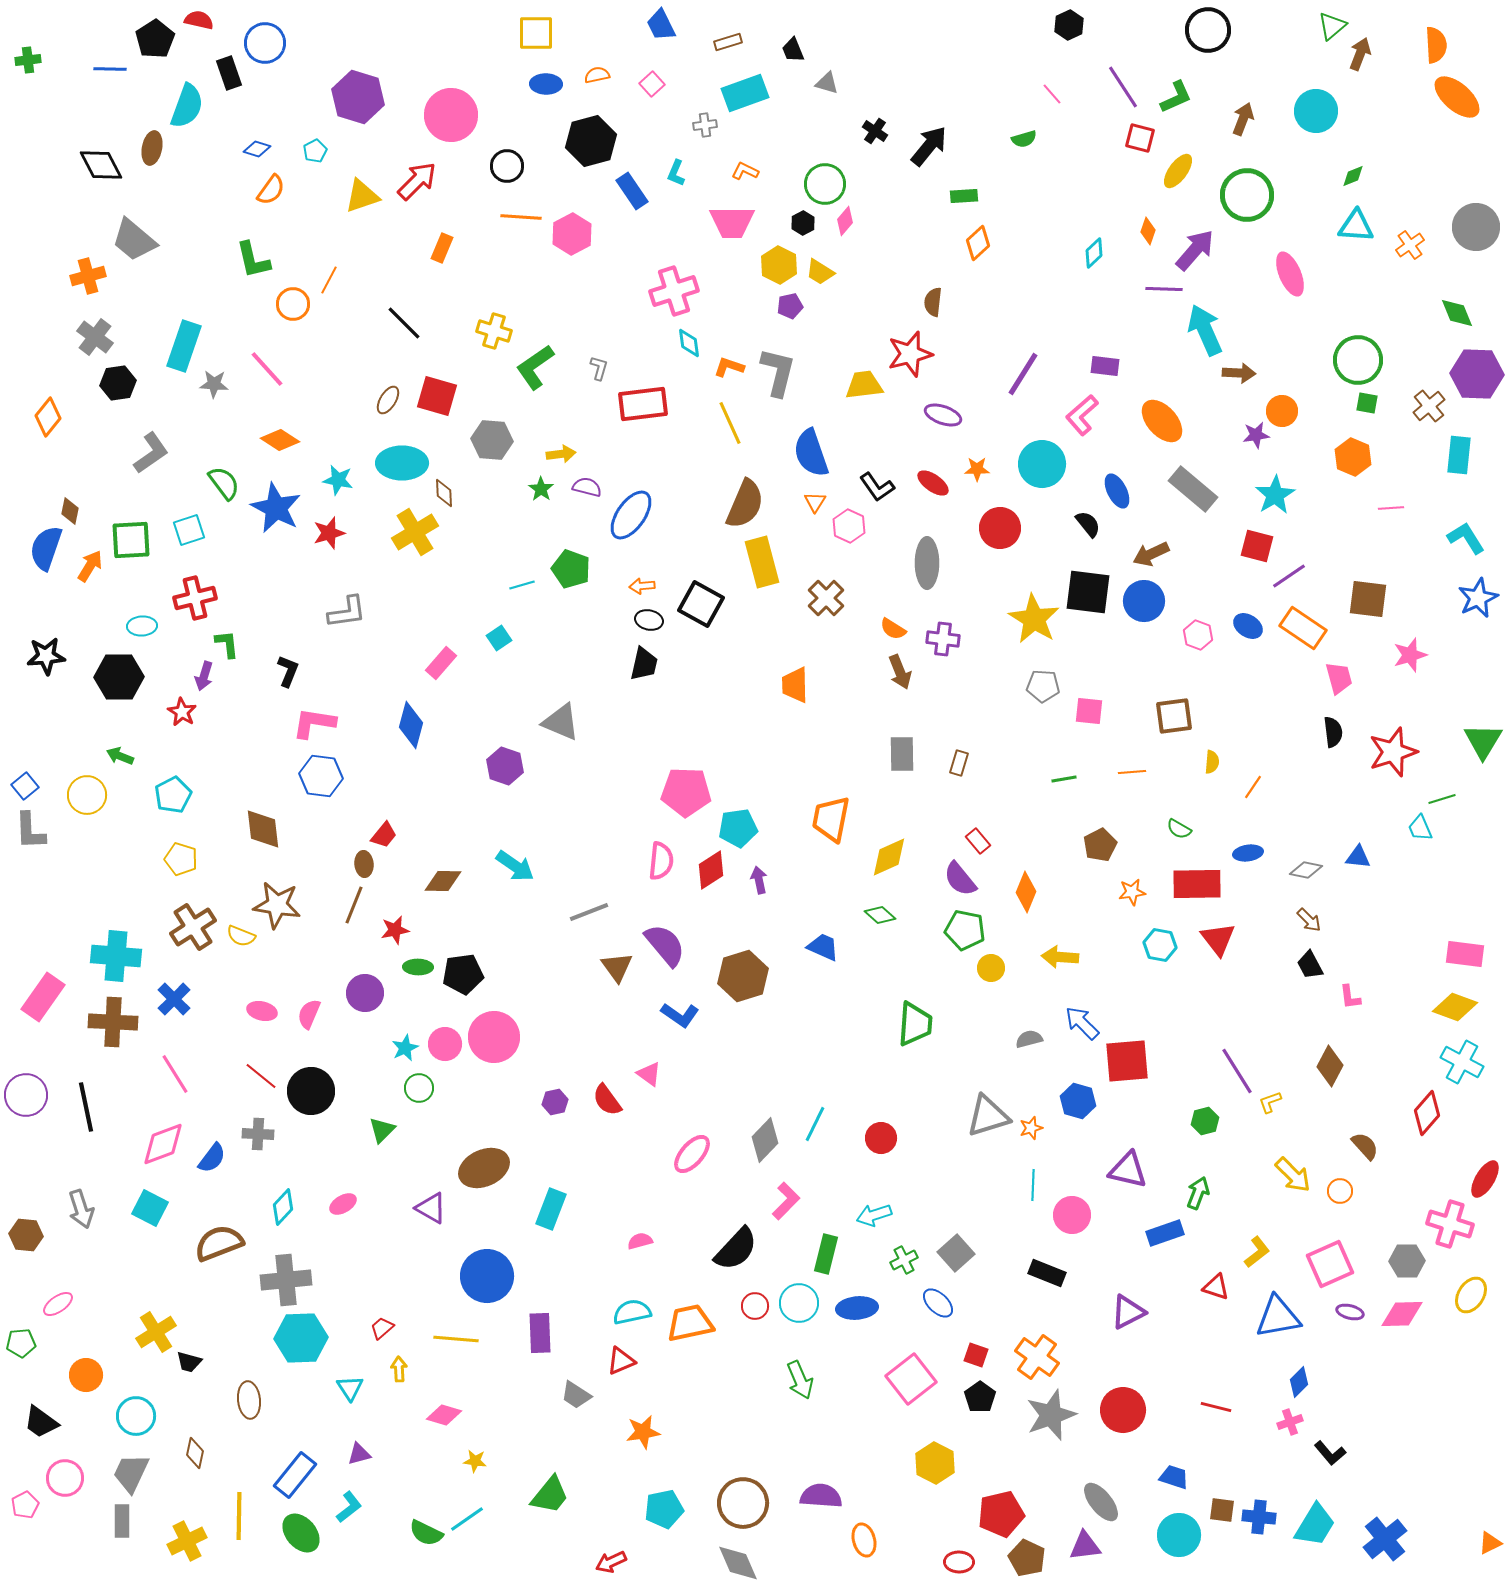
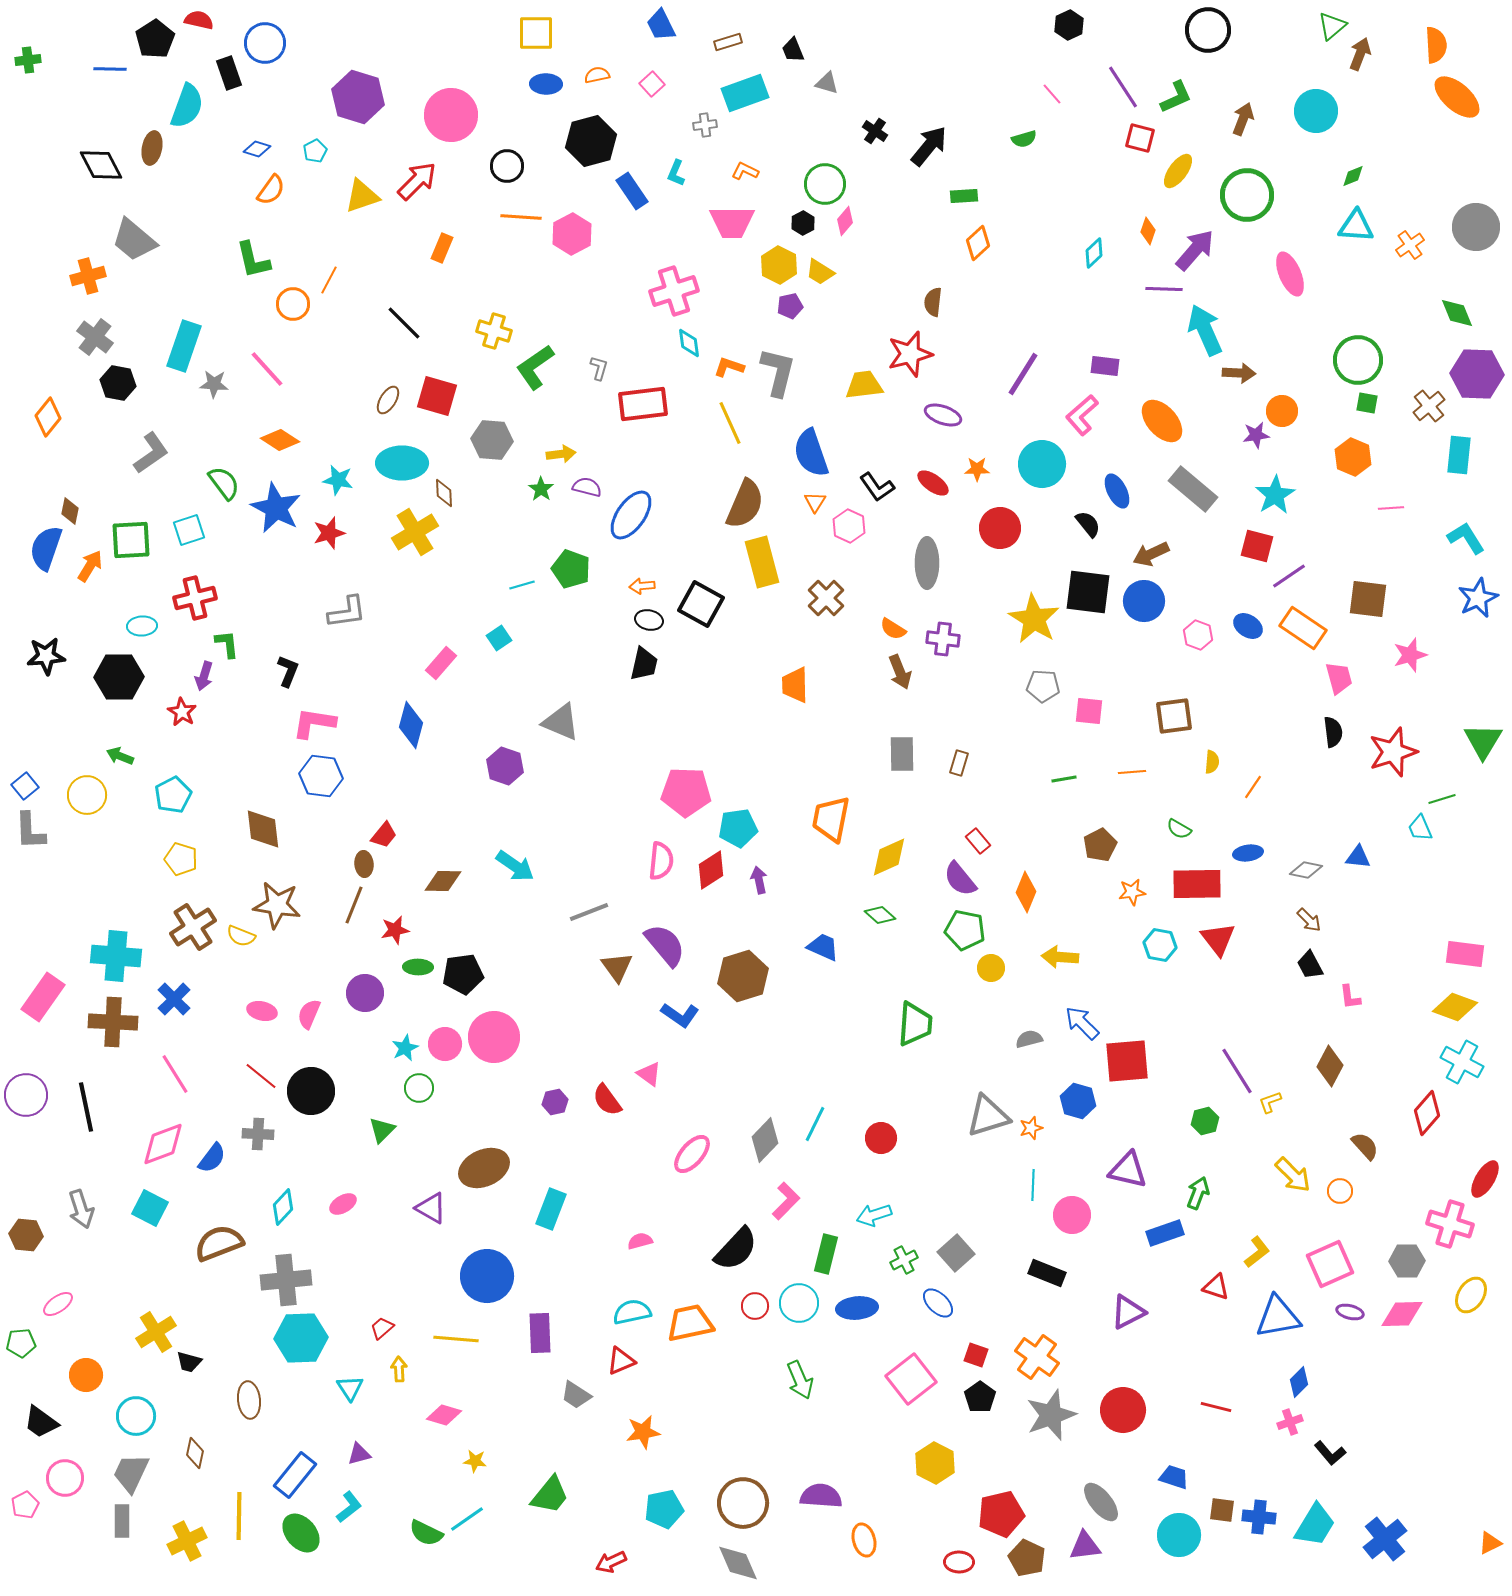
black hexagon at (118, 383): rotated 20 degrees clockwise
